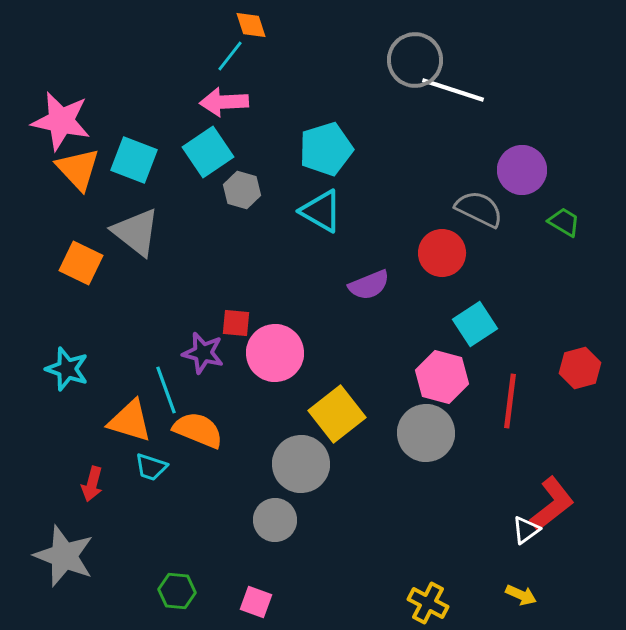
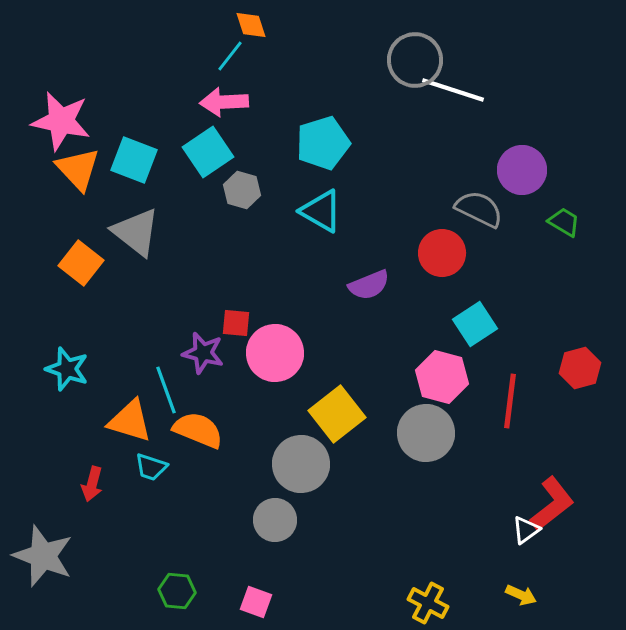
cyan pentagon at (326, 149): moved 3 px left, 6 px up
orange square at (81, 263): rotated 12 degrees clockwise
gray star at (64, 556): moved 21 px left
